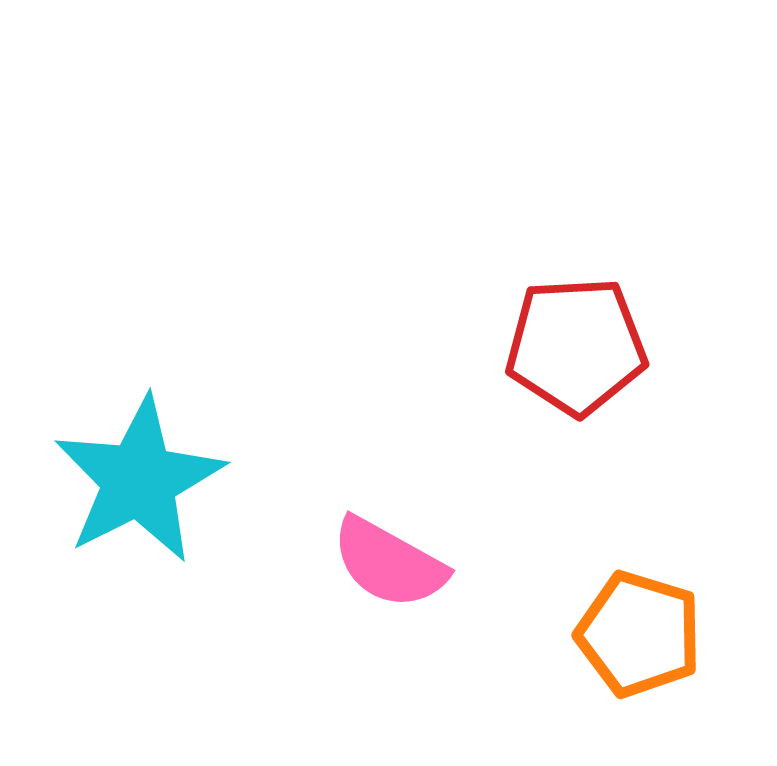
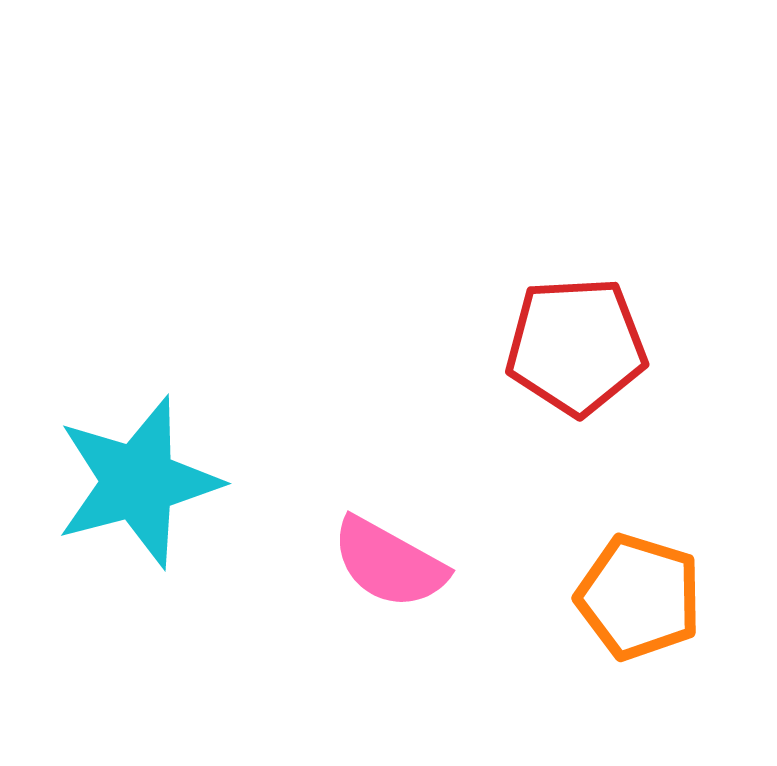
cyan star: moved 1 px left, 2 px down; rotated 12 degrees clockwise
orange pentagon: moved 37 px up
